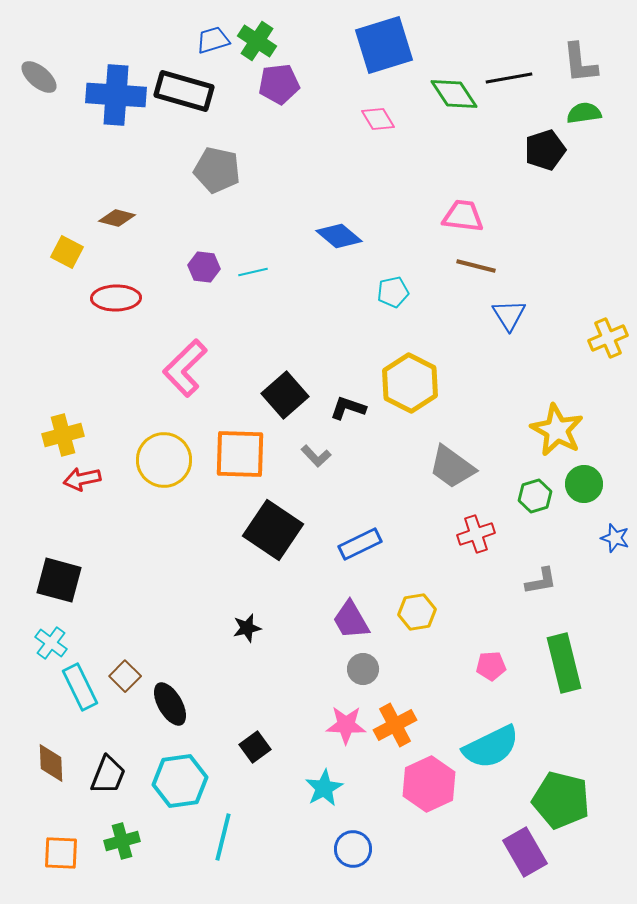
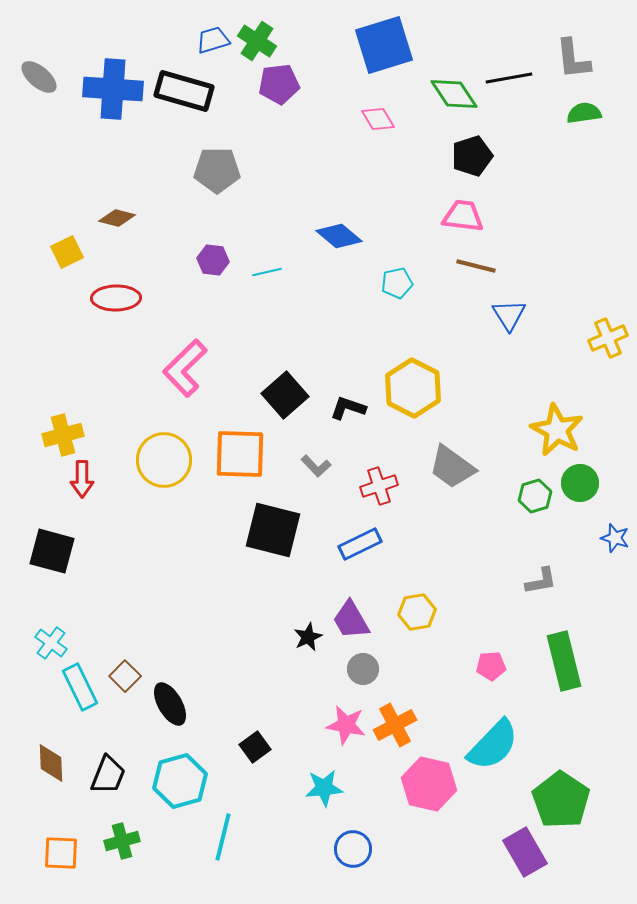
gray L-shape at (580, 63): moved 7 px left, 4 px up
blue cross at (116, 95): moved 3 px left, 6 px up
black pentagon at (545, 150): moved 73 px left, 6 px down
gray pentagon at (217, 170): rotated 12 degrees counterclockwise
yellow square at (67, 252): rotated 36 degrees clockwise
purple hexagon at (204, 267): moved 9 px right, 7 px up
cyan line at (253, 272): moved 14 px right
cyan pentagon at (393, 292): moved 4 px right, 9 px up
yellow hexagon at (410, 383): moved 3 px right, 5 px down
gray L-shape at (316, 456): moved 10 px down
red arrow at (82, 479): rotated 78 degrees counterclockwise
green circle at (584, 484): moved 4 px left, 1 px up
black square at (273, 530): rotated 20 degrees counterclockwise
red cross at (476, 534): moved 97 px left, 48 px up
black square at (59, 580): moved 7 px left, 29 px up
black star at (247, 628): moved 61 px right, 9 px down; rotated 12 degrees counterclockwise
green rectangle at (564, 663): moved 2 px up
pink star at (346, 725): rotated 9 degrees clockwise
cyan semicircle at (491, 747): moved 2 px right, 2 px up; rotated 20 degrees counterclockwise
cyan hexagon at (180, 781): rotated 8 degrees counterclockwise
pink hexagon at (429, 784): rotated 22 degrees counterclockwise
cyan star at (324, 788): rotated 24 degrees clockwise
green pentagon at (561, 800): rotated 20 degrees clockwise
